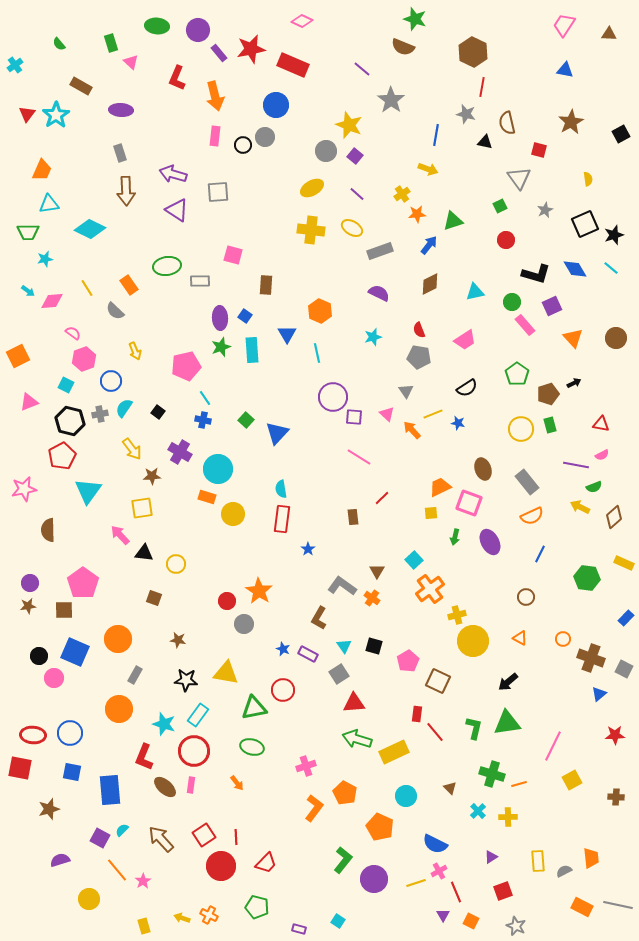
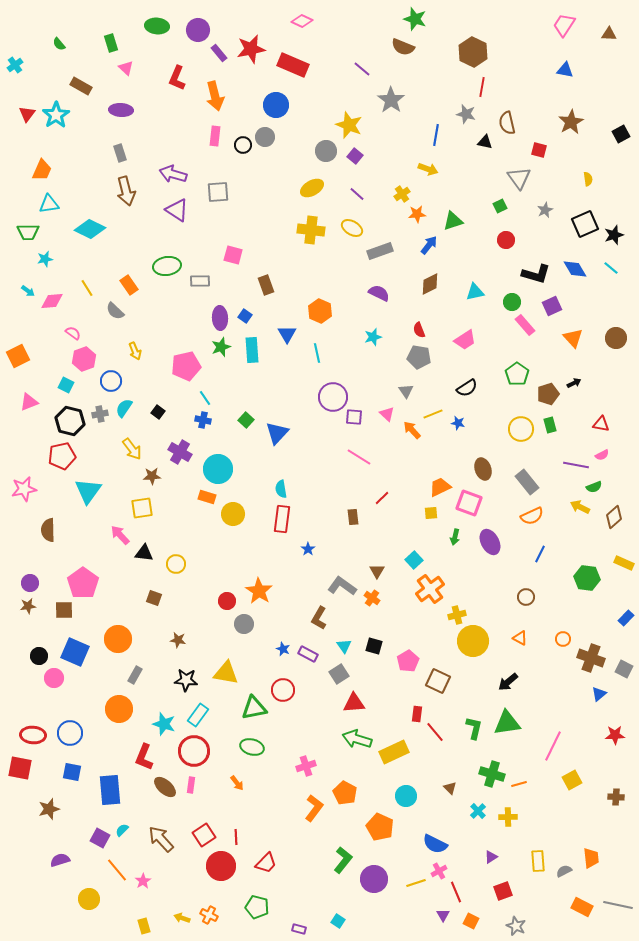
pink triangle at (131, 62): moved 5 px left, 6 px down
brown arrow at (126, 191): rotated 12 degrees counterclockwise
brown rectangle at (266, 285): rotated 24 degrees counterclockwise
red pentagon at (62, 456): rotated 16 degrees clockwise
